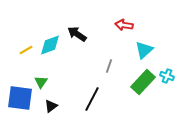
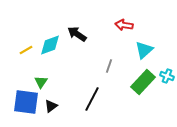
blue square: moved 6 px right, 4 px down
